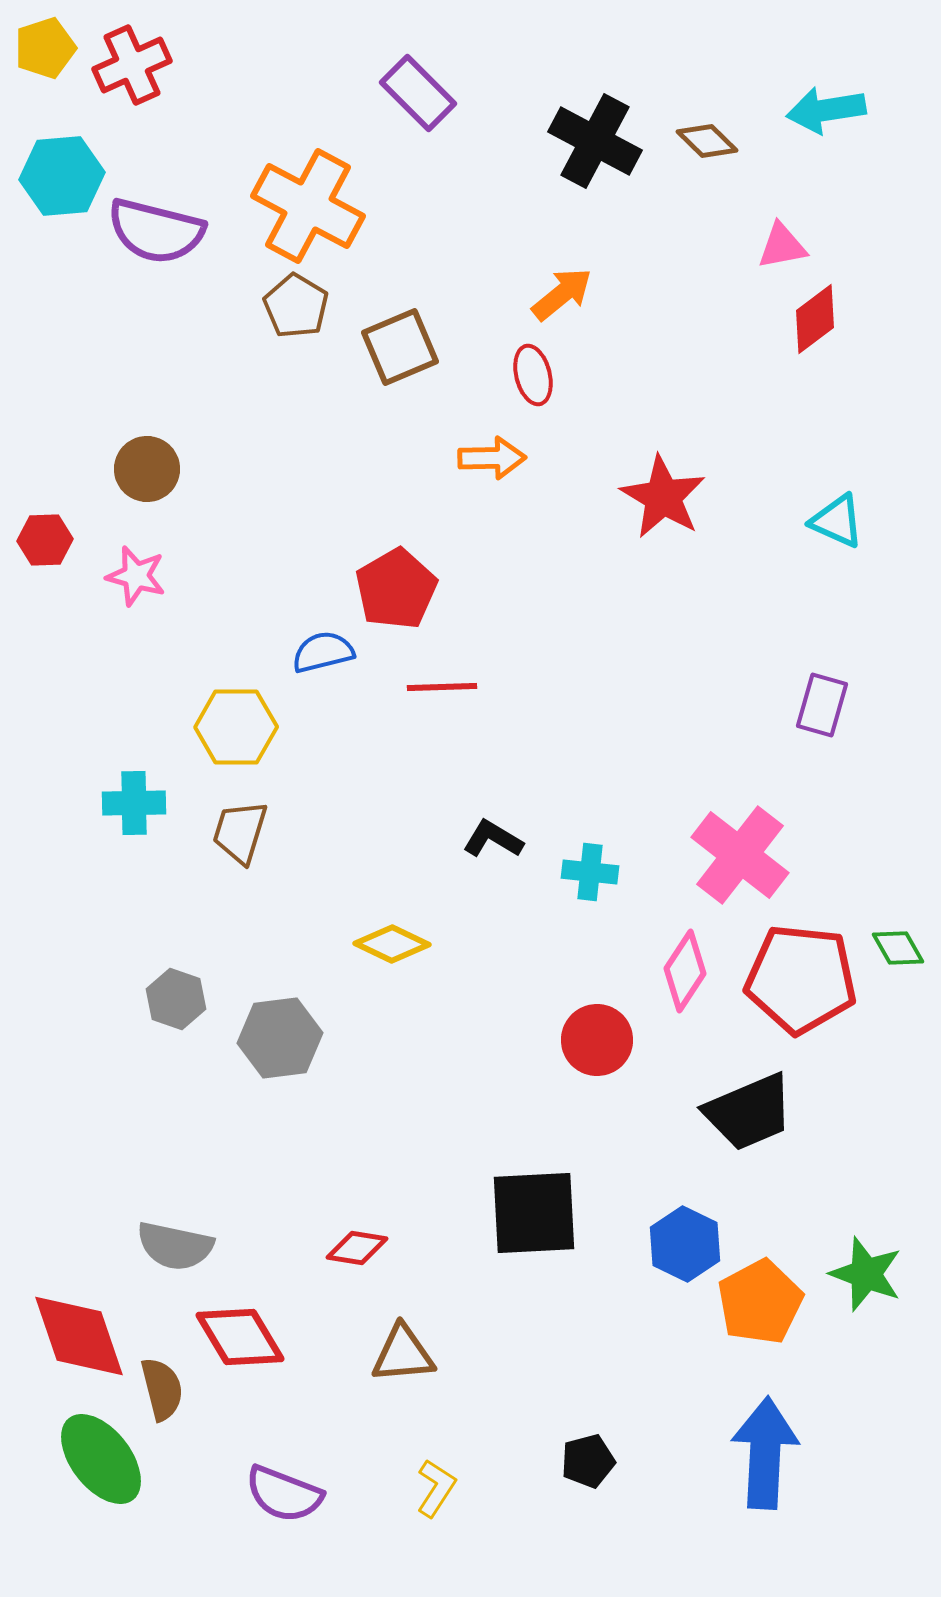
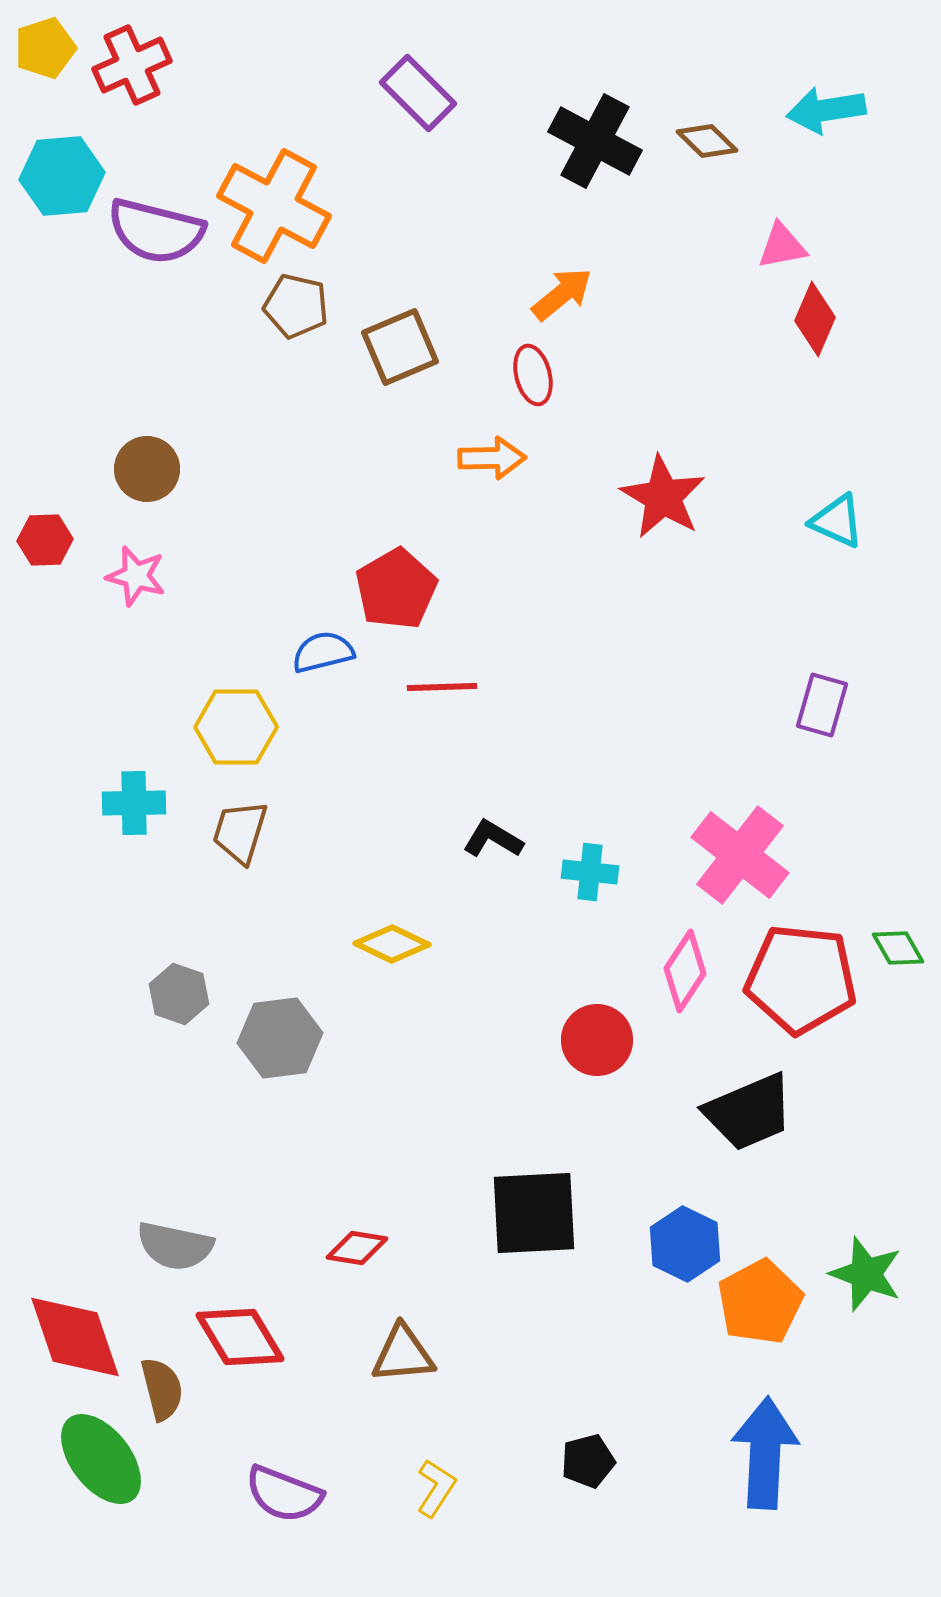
orange cross at (308, 206): moved 34 px left
brown pentagon at (296, 306): rotated 18 degrees counterclockwise
red diamond at (815, 319): rotated 30 degrees counterclockwise
gray hexagon at (176, 999): moved 3 px right, 5 px up
red diamond at (79, 1336): moved 4 px left, 1 px down
